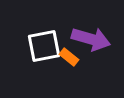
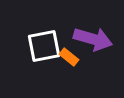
purple arrow: moved 2 px right
